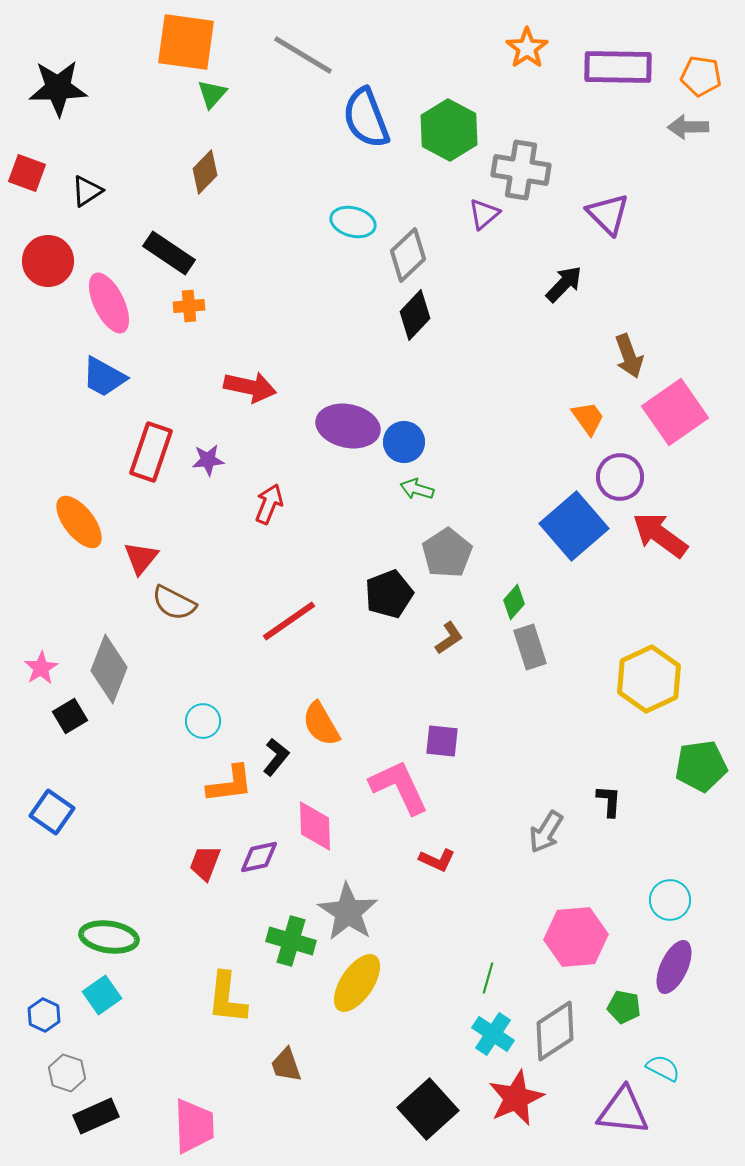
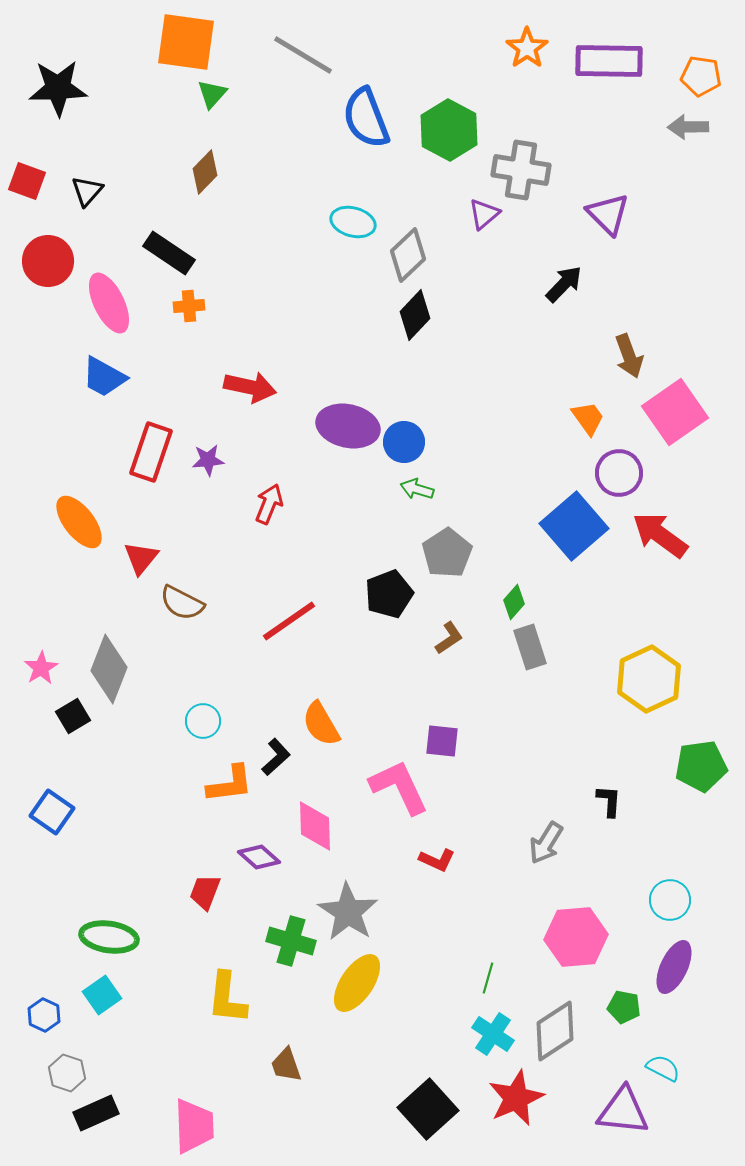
purple rectangle at (618, 67): moved 9 px left, 6 px up
red square at (27, 173): moved 8 px down
black triangle at (87, 191): rotated 16 degrees counterclockwise
purple circle at (620, 477): moved 1 px left, 4 px up
brown semicircle at (174, 603): moved 8 px right
black square at (70, 716): moved 3 px right
black L-shape at (276, 757): rotated 9 degrees clockwise
gray arrow at (546, 832): moved 11 px down
purple diamond at (259, 857): rotated 54 degrees clockwise
red trapezoid at (205, 863): moved 29 px down
black rectangle at (96, 1116): moved 3 px up
